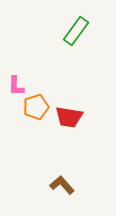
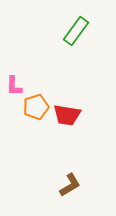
pink L-shape: moved 2 px left
red trapezoid: moved 2 px left, 2 px up
brown L-shape: moved 8 px right; rotated 100 degrees clockwise
